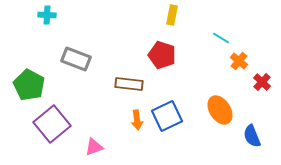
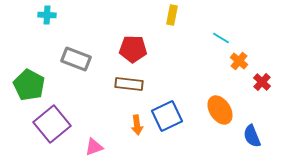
red pentagon: moved 29 px left, 6 px up; rotated 16 degrees counterclockwise
orange arrow: moved 5 px down
